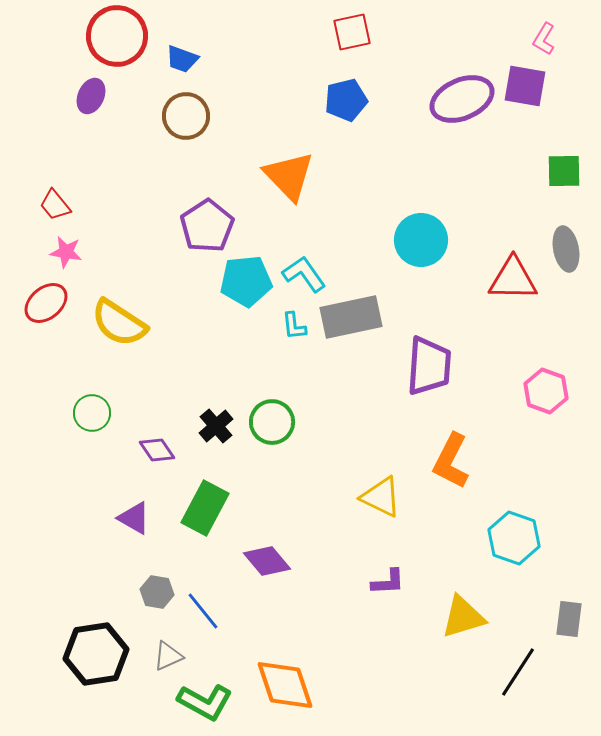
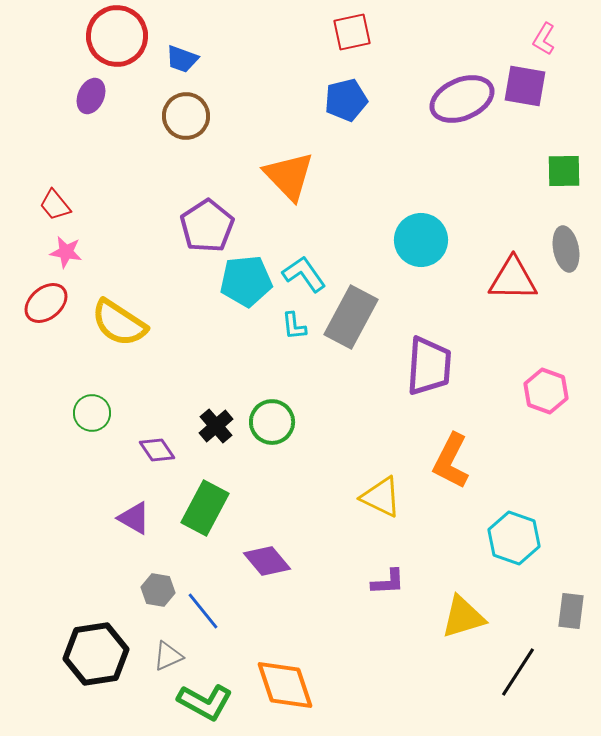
gray rectangle at (351, 317): rotated 50 degrees counterclockwise
gray hexagon at (157, 592): moved 1 px right, 2 px up
gray rectangle at (569, 619): moved 2 px right, 8 px up
